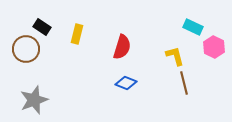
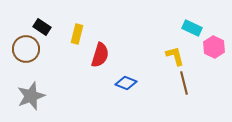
cyan rectangle: moved 1 px left, 1 px down
red semicircle: moved 22 px left, 8 px down
gray star: moved 3 px left, 4 px up
